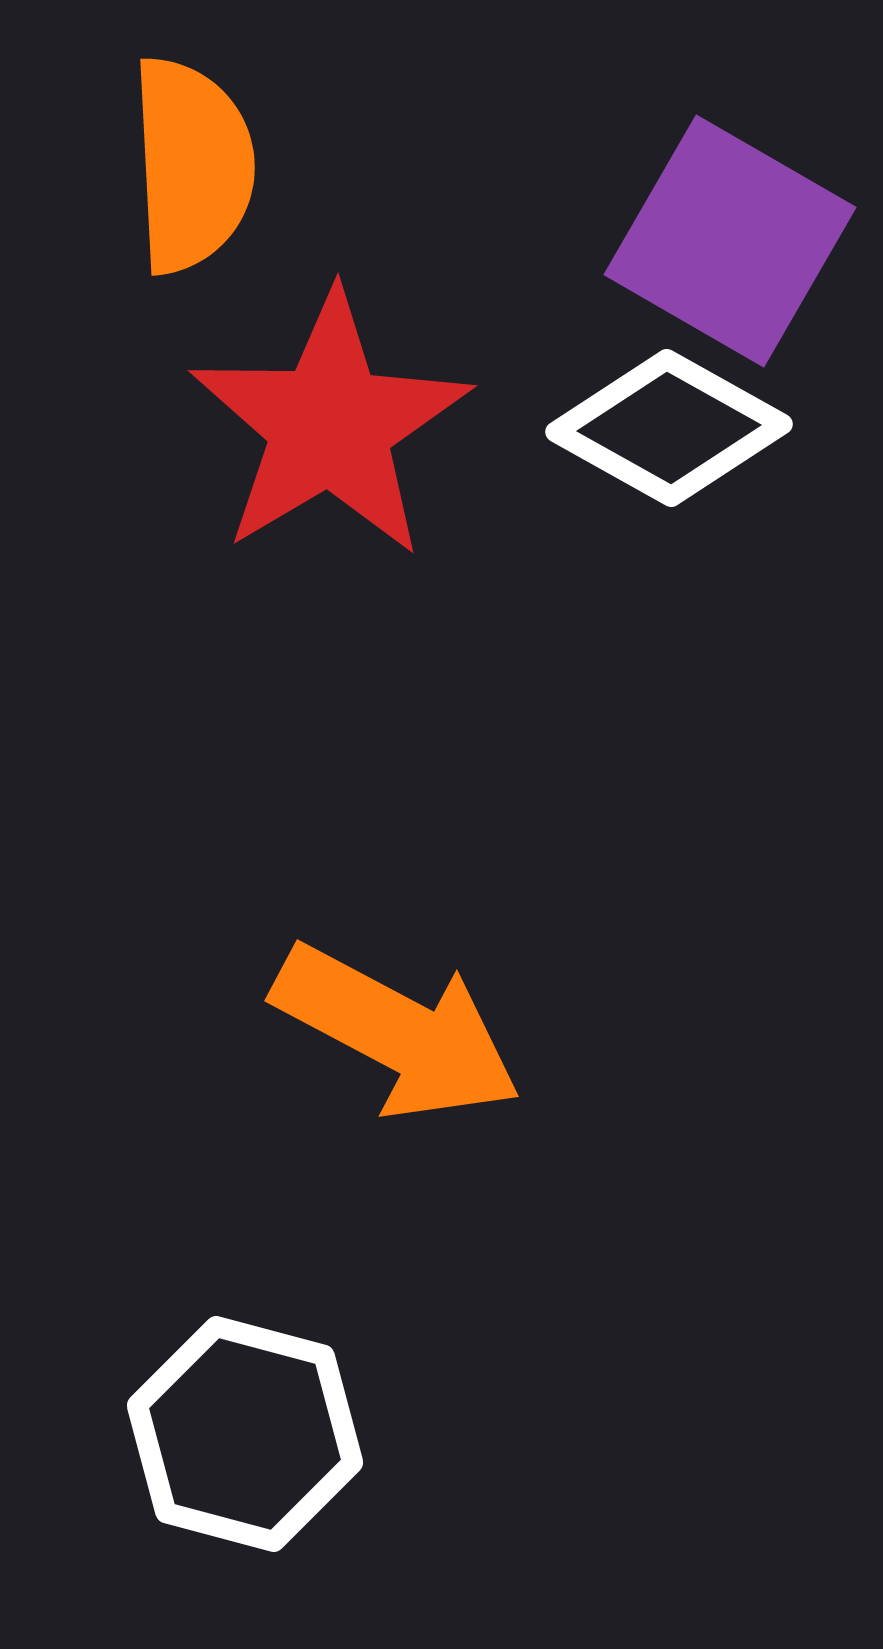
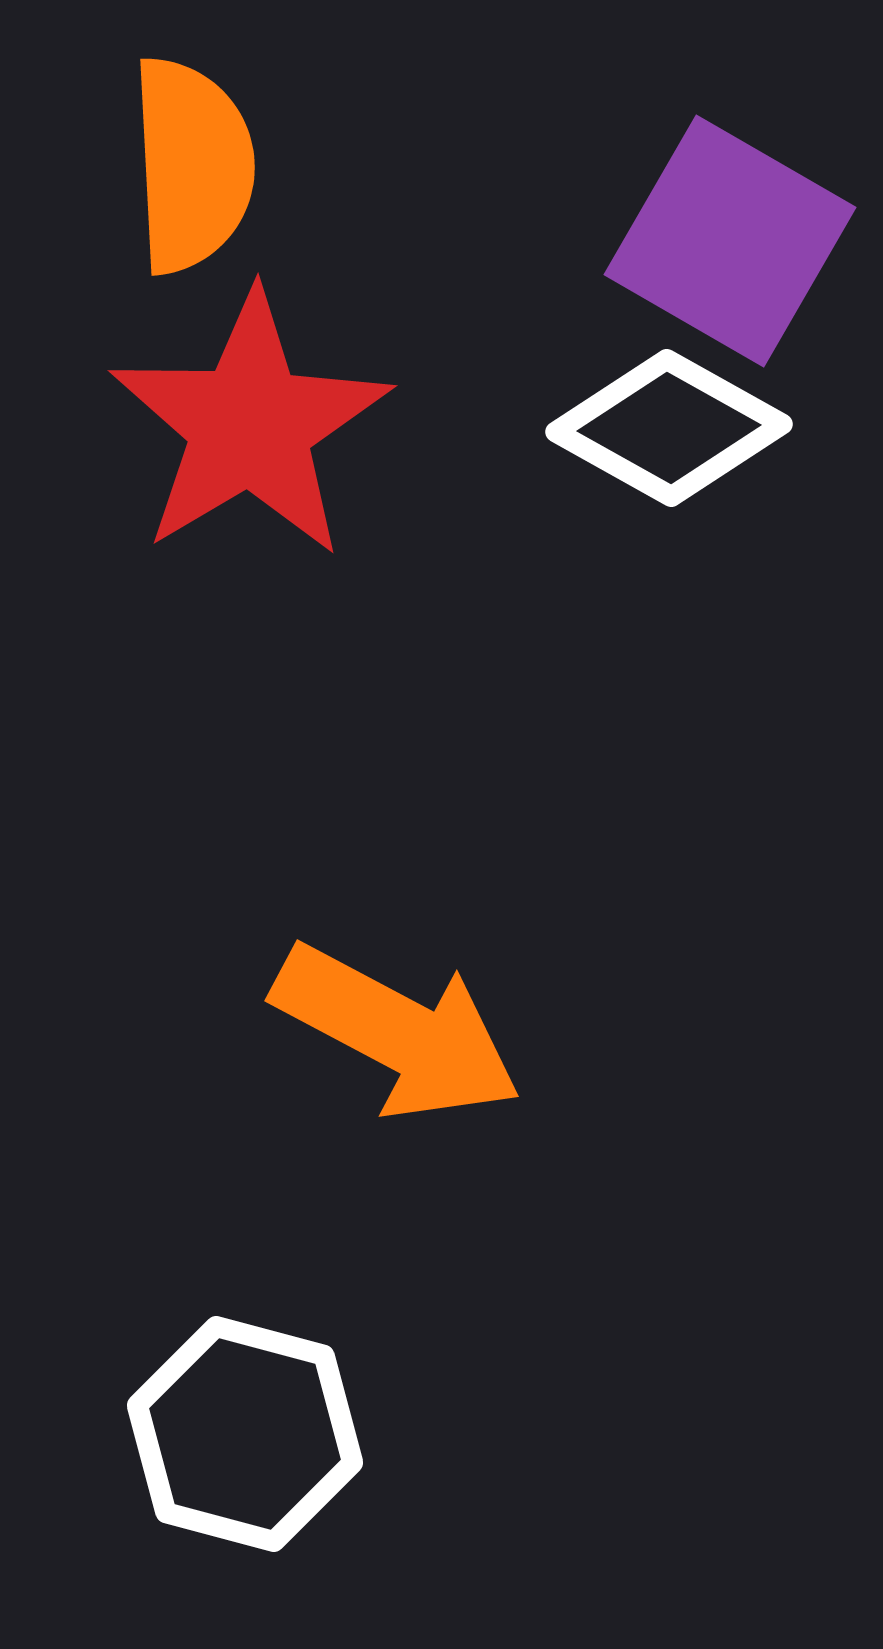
red star: moved 80 px left
